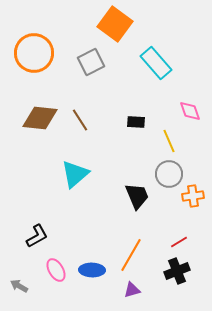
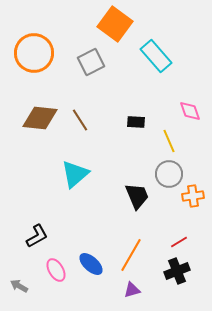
cyan rectangle: moved 7 px up
blue ellipse: moved 1 px left, 6 px up; rotated 40 degrees clockwise
